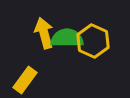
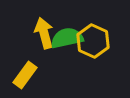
green semicircle: rotated 12 degrees counterclockwise
yellow rectangle: moved 5 px up
